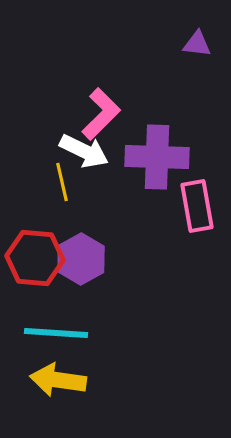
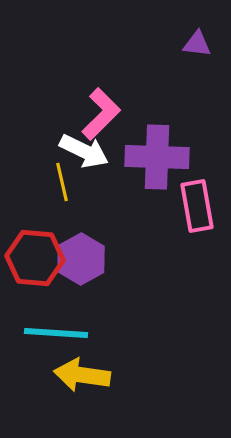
yellow arrow: moved 24 px right, 5 px up
